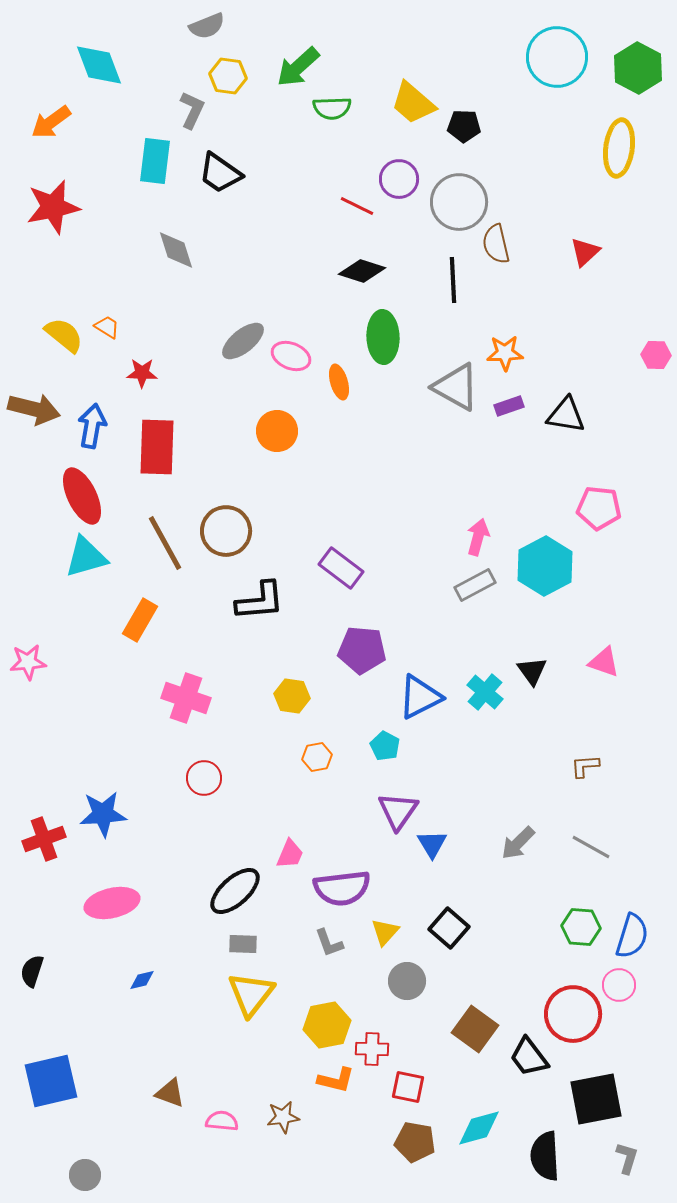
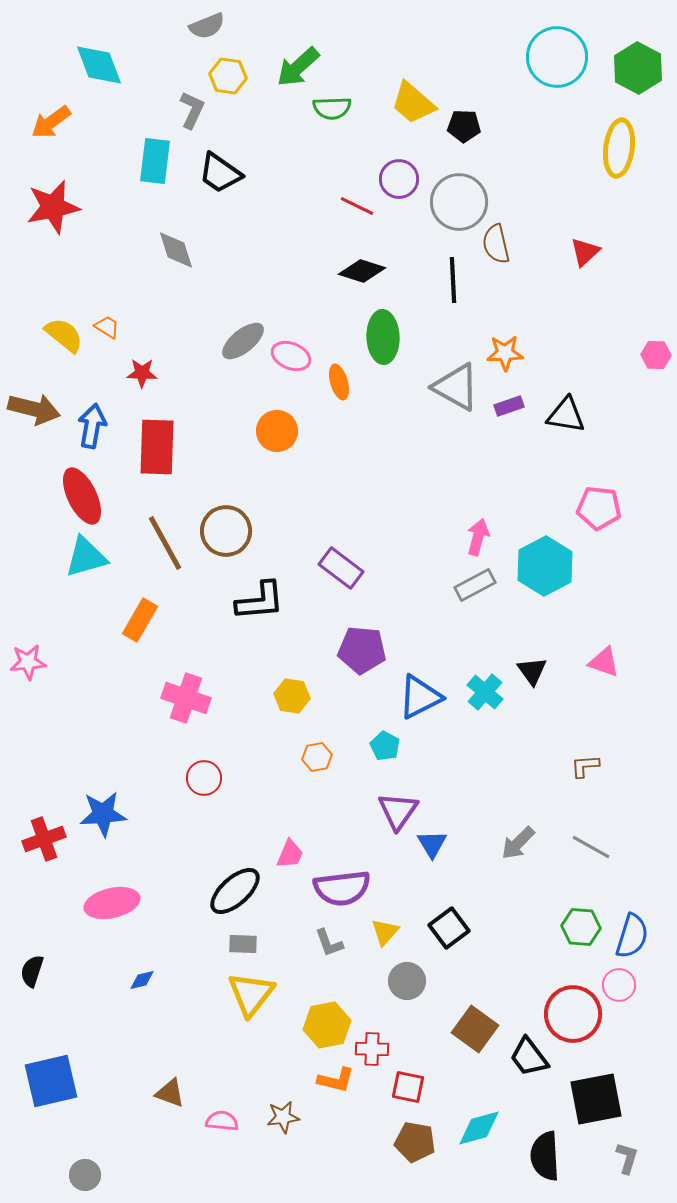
black square at (449, 928): rotated 12 degrees clockwise
